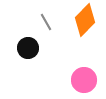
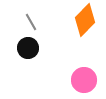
gray line: moved 15 px left
